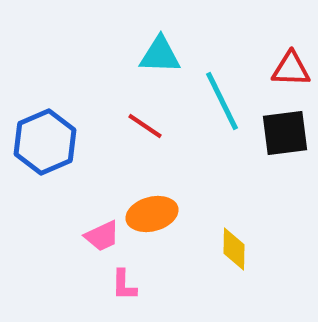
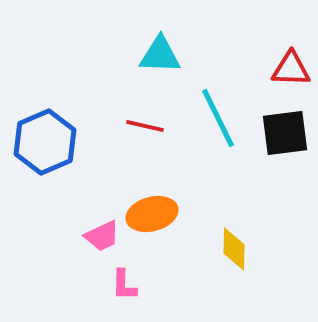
cyan line: moved 4 px left, 17 px down
red line: rotated 21 degrees counterclockwise
